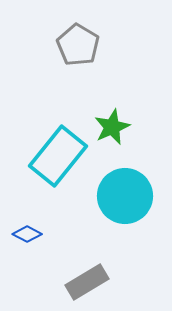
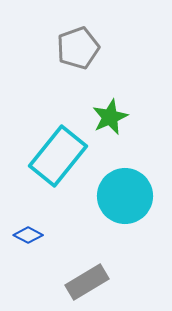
gray pentagon: moved 3 px down; rotated 21 degrees clockwise
green star: moved 2 px left, 10 px up
blue diamond: moved 1 px right, 1 px down
